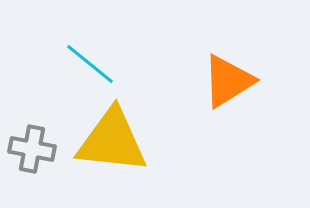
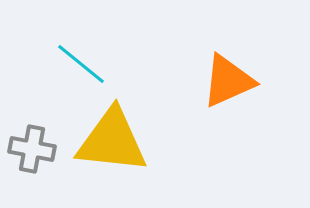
cyan line: moved 9 px left
orange triangle: rotated 8 degrees clockwise
